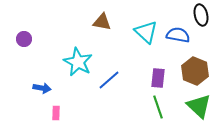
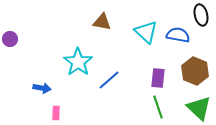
purple circle: moved 14 px left
cyan star: rotated 8 degrees clockwise
green triangle: moved 2 px down
